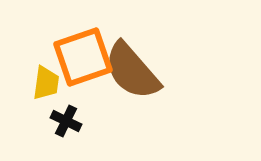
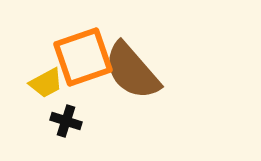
yellow trapezoid: rotated 54 degrees clockwise
black cross: rotated 8 degrees counterclockwise
